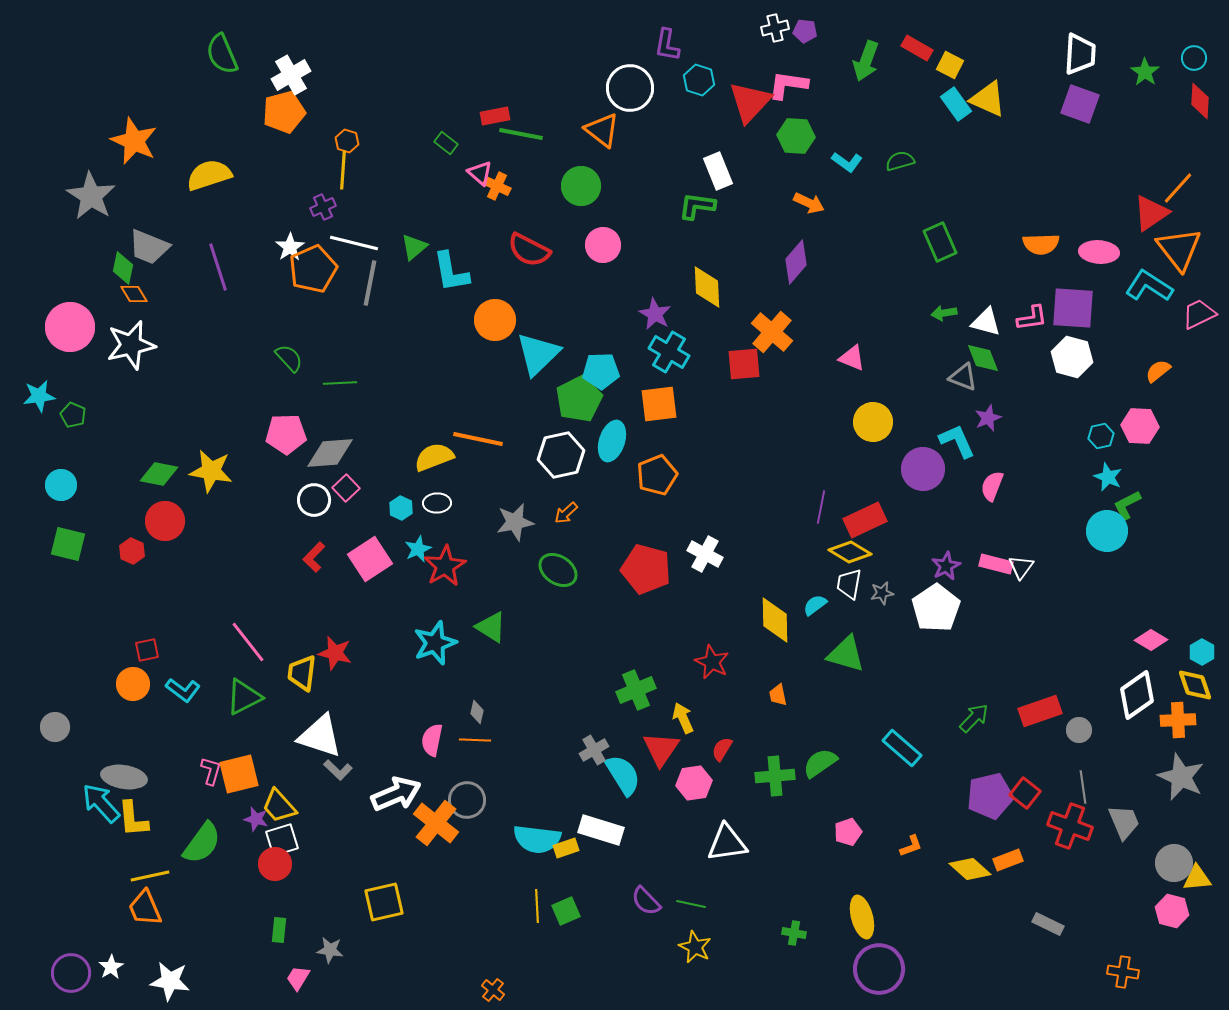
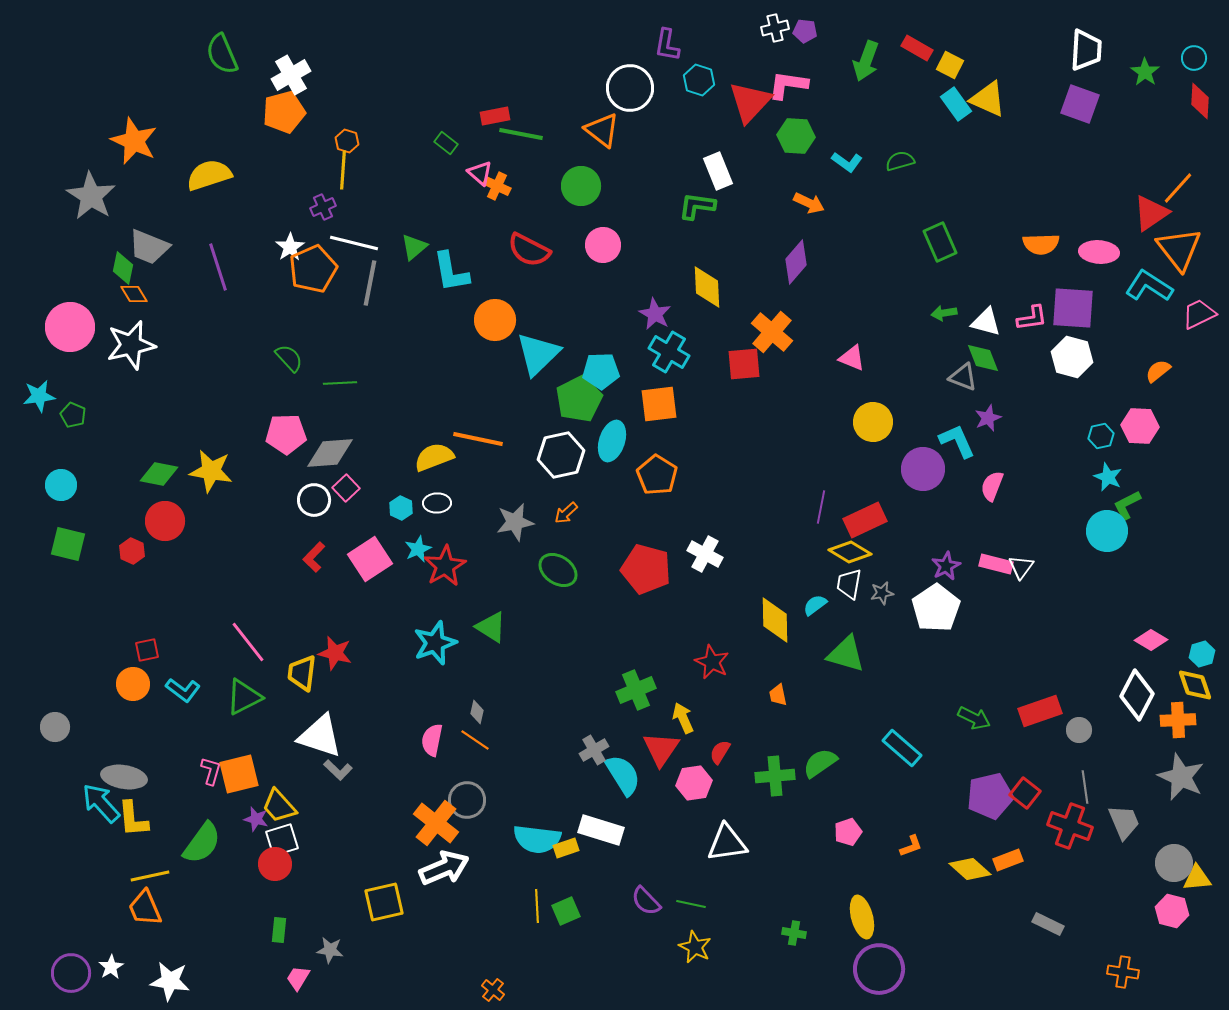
white trapezoid at (1080, 54): moved 6 px right, 4 px up
orange pentagon at (657, 475): rotated 18 degrees counterclockwise
cyan hexagon at (1202, 652): moved 2 px down; rotated 15 degrees clockwise
white diamond at (1137, 695): rotated 27 degrees counterclockwise
green arrow at (974, 718): rotated 72 degrees clockwise
orange line at (475, 740): rotated 32 degrees clockwise
red semicircle at (722, 749): moved 2 px left, 3 px down
gray line at (1083, 787): moved 2 px right
white arrow at (396, 794): moved 48 px right, 74 px down
